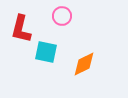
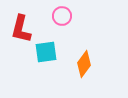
cyan square: rotated 20 degrees counterclockwise
orange diamond: rotated 28 degrees counterclockwise
